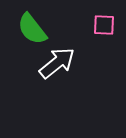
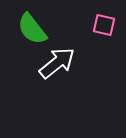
pink square: rotated 10 degrees clockwise
